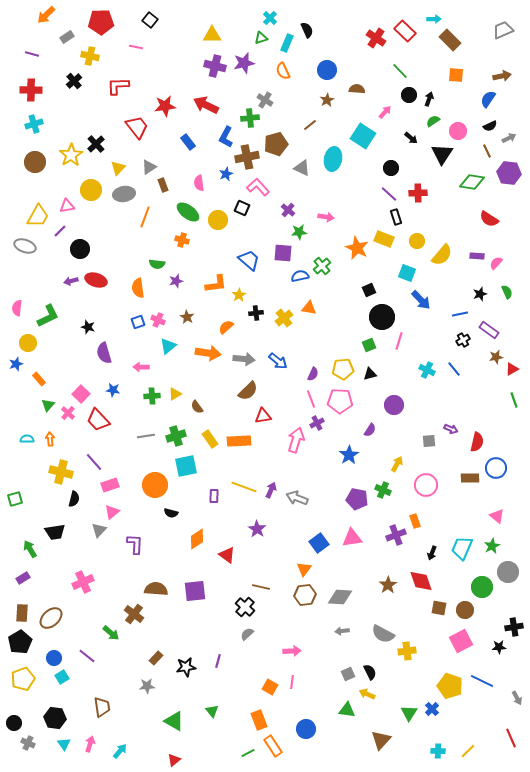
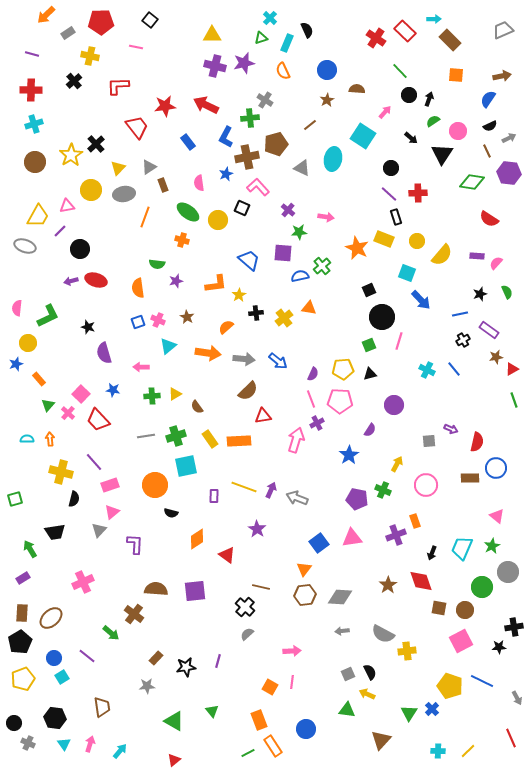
gray rectangle at (67, 37): moved 1 px right, 4 px up
